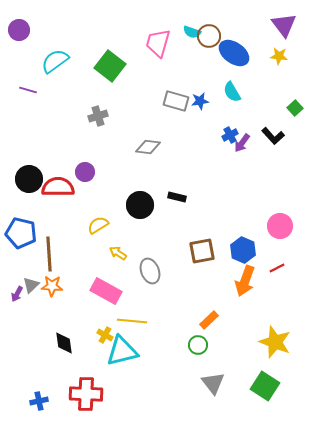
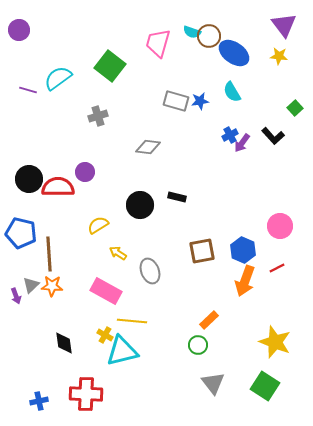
cyan semicircle at (55, 61): moved 3 px right, 17 px down
purple arrow at (17, 294): moved 1 px left, 2 px down; rotated 49 degrees counterclockwise
